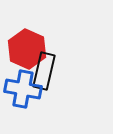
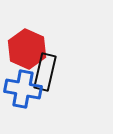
black rectangle: moved 1 px right, 1 px down
